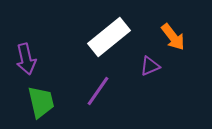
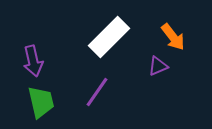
white rectangle: rotated 6 degrees counterclockwise
purple arrow: moved 7 px right, 2 px down
purple triangle: moved 8 px right
purple line: moved 1 px left, 1 px down
